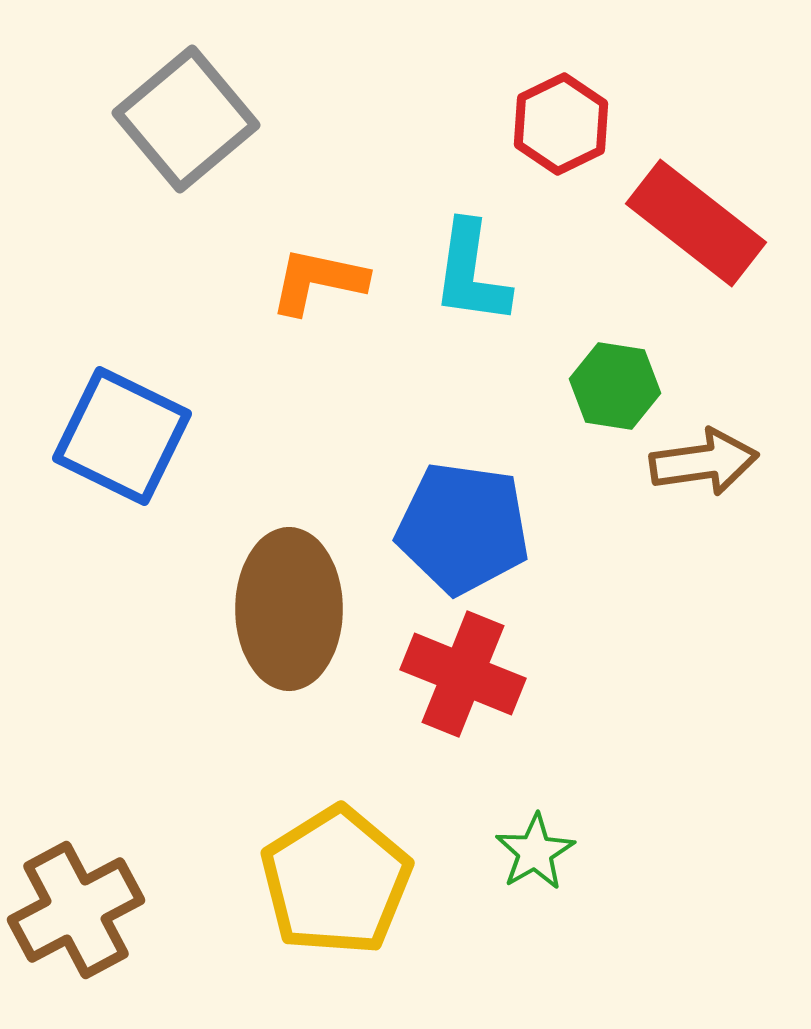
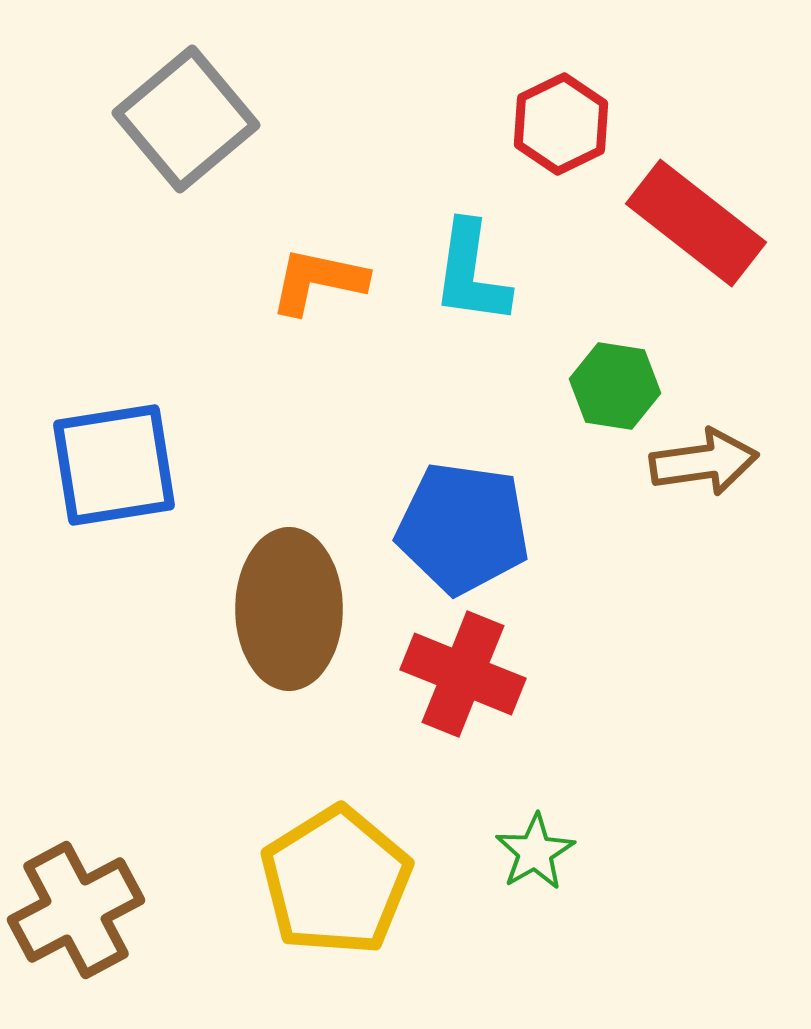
blue square: moved 8 px left, 29 px down; rotated 35 degrees counterclockwise
